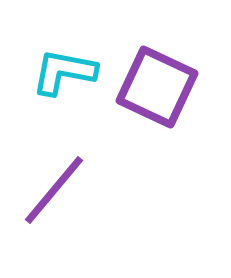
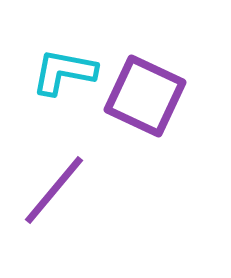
purple square: moved 12 px left, 9 px down
